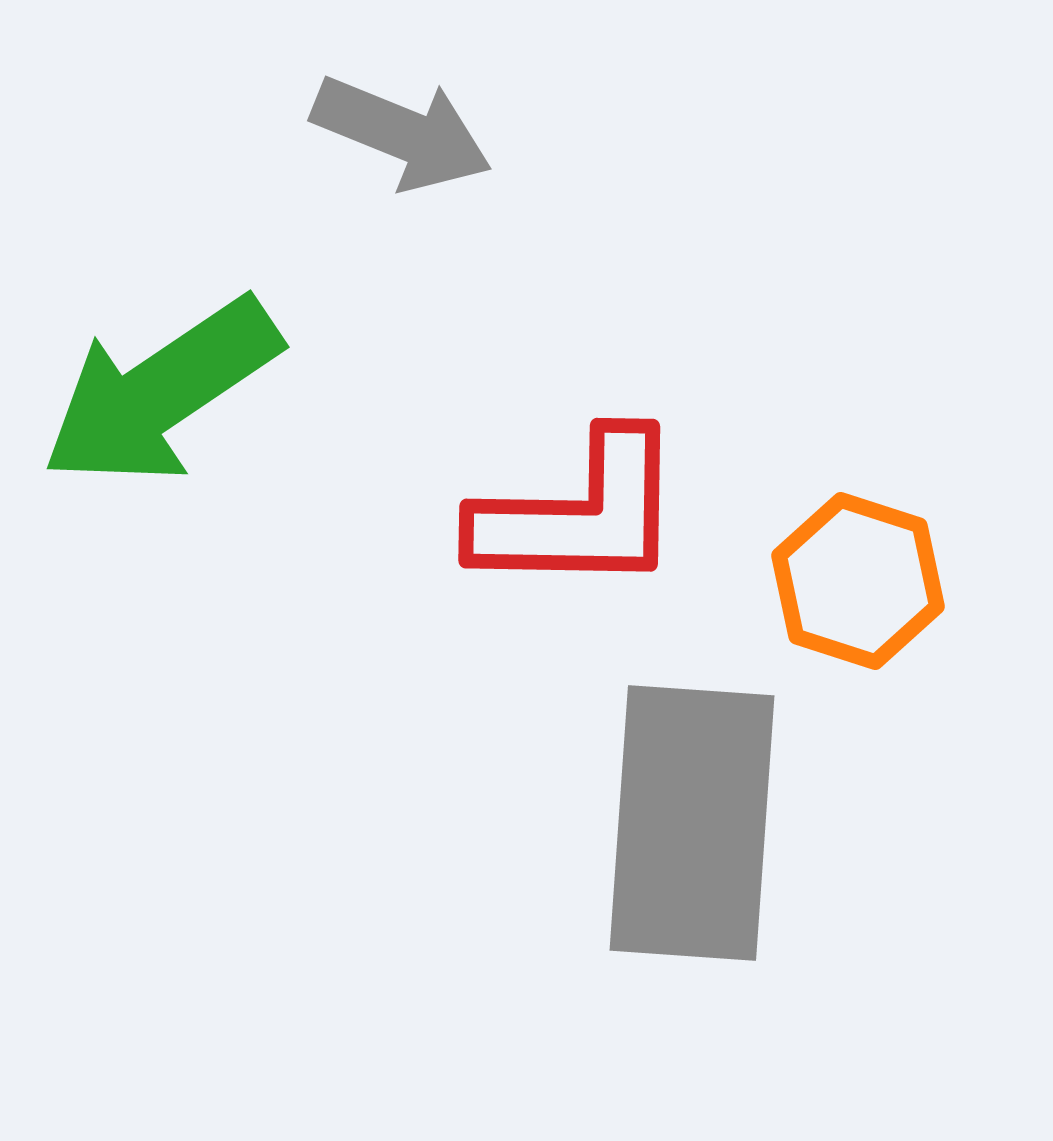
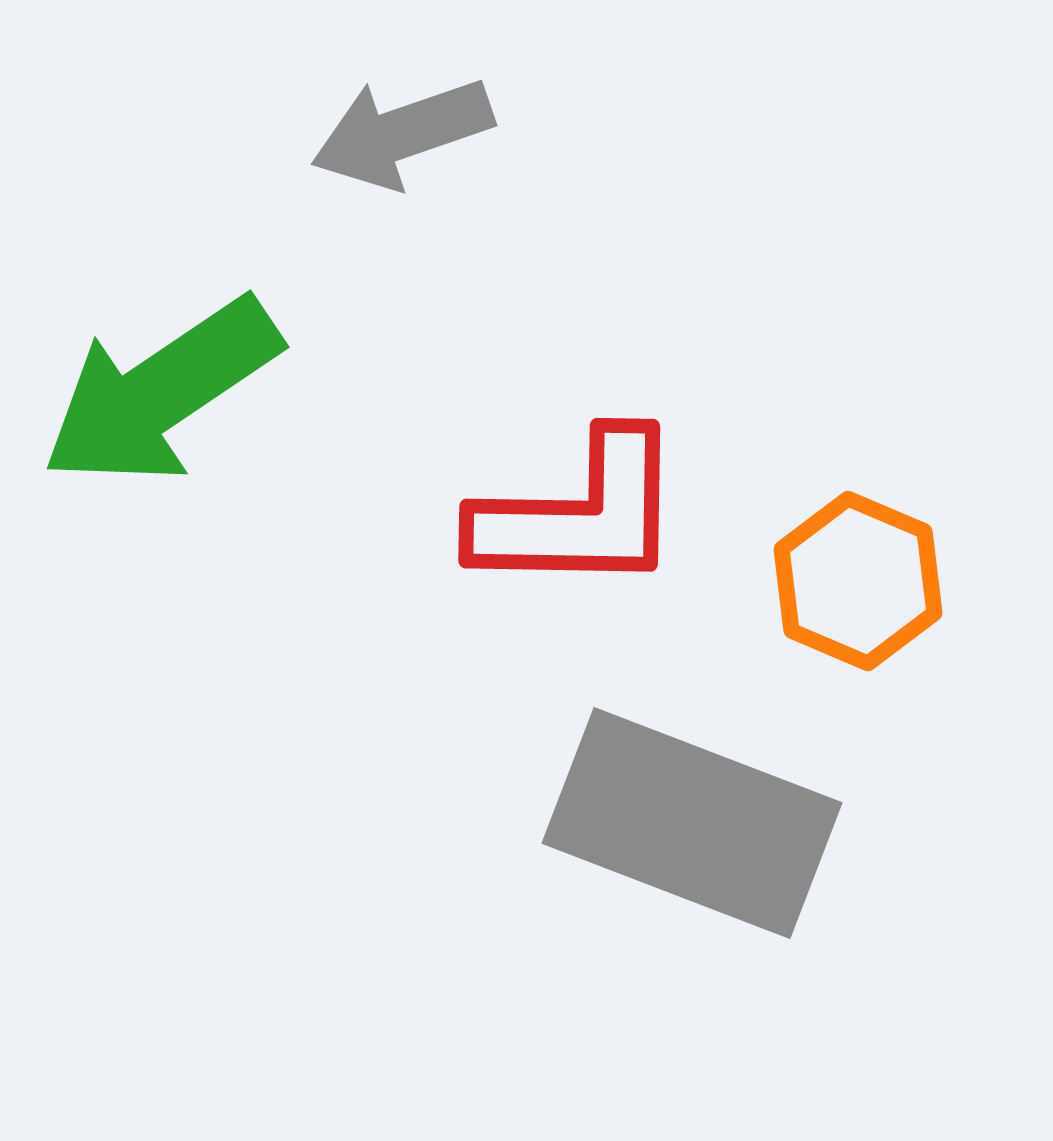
gray arrow: rotated 139 degrees clockwise
orange hexagon: rotated 5 degrees clockwise
gray rectangle: rotated 73 degrees counterclockwise
